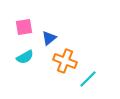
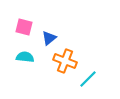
pink square: rotated 24 degrees clockwise
cyan semicircle: rotated 144 degrees counterclockwise
